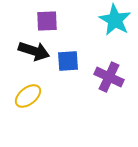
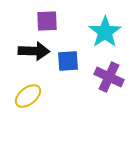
cyan star: moved 10 px left, 12 px down; rotated 8 degrees clockwise
black arrow: rotated 16 degrees counterclockwise
